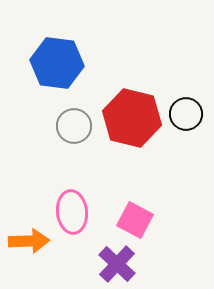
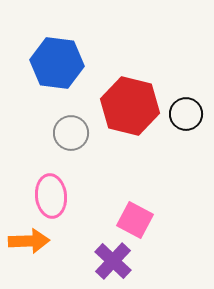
red hexagon: moved 2 px left, 12 px up
gray circle: moved 3 px left, 7 px down
pink ellipse: moved 21 px left, 16 px up
purple cross: moved 4 px left, 3 px up
